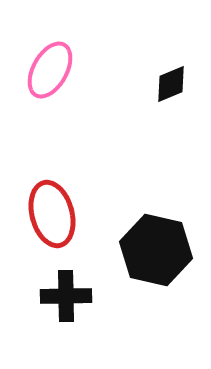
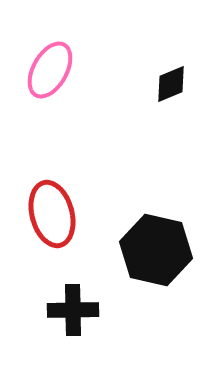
black cross: moved 7 px right, 14 px down
